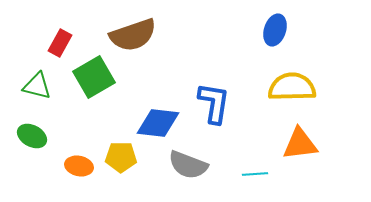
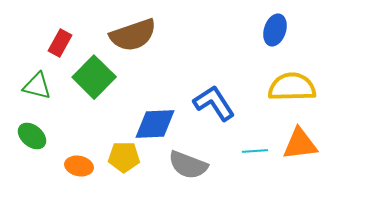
green square: rotated 15 degrees counterclockwise
blue L-shape: rotated 42 degrees counterclockwise
blue diamond: moved 3 px left, 1 px down; rotated 9 degrees counterclockwise
green ellipse: rotated 12 degrees clockwise
yellow pentagon: moved 3 px right
cyan line: moved 23 px up
